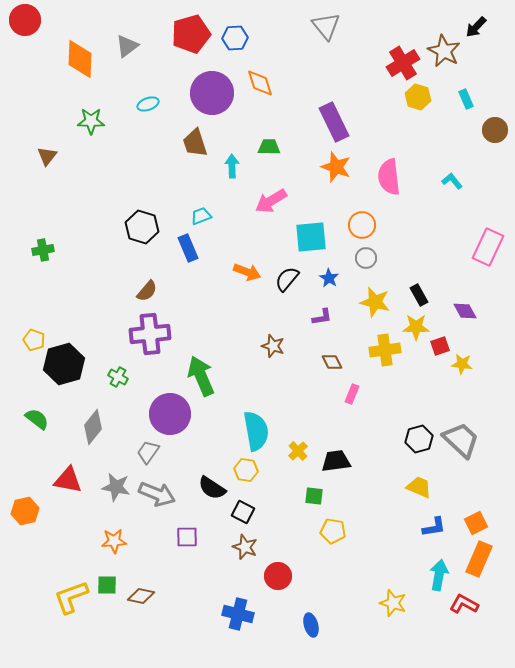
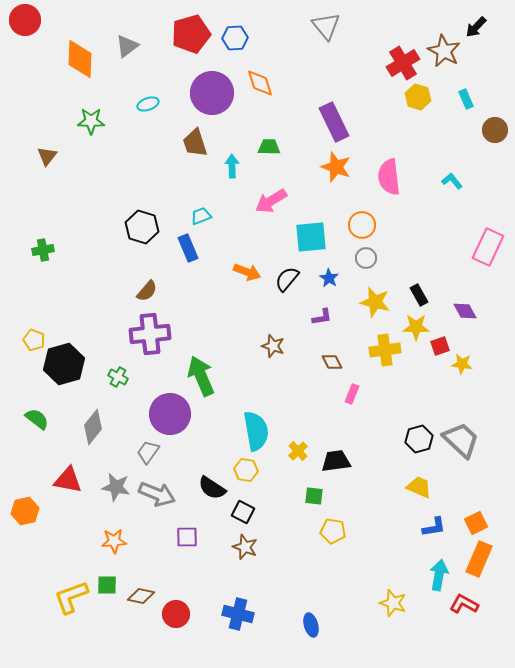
red circle at (278, 576): moved 102 px left, 38 px down
